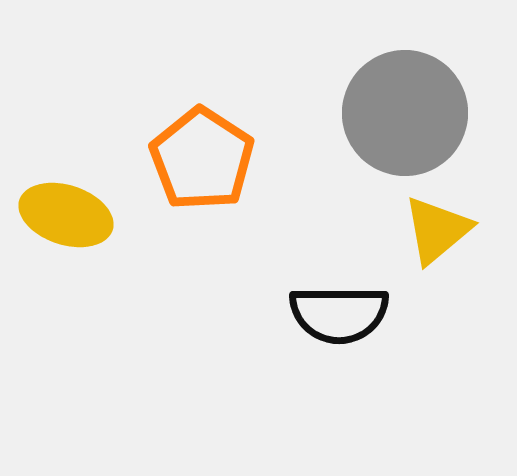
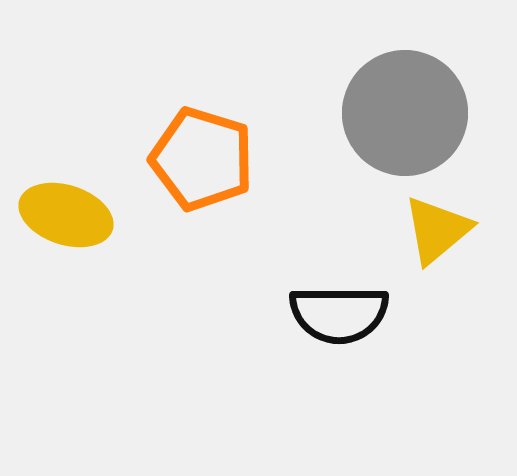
orange pentagon: rotated 16 degrees counterclockwise
